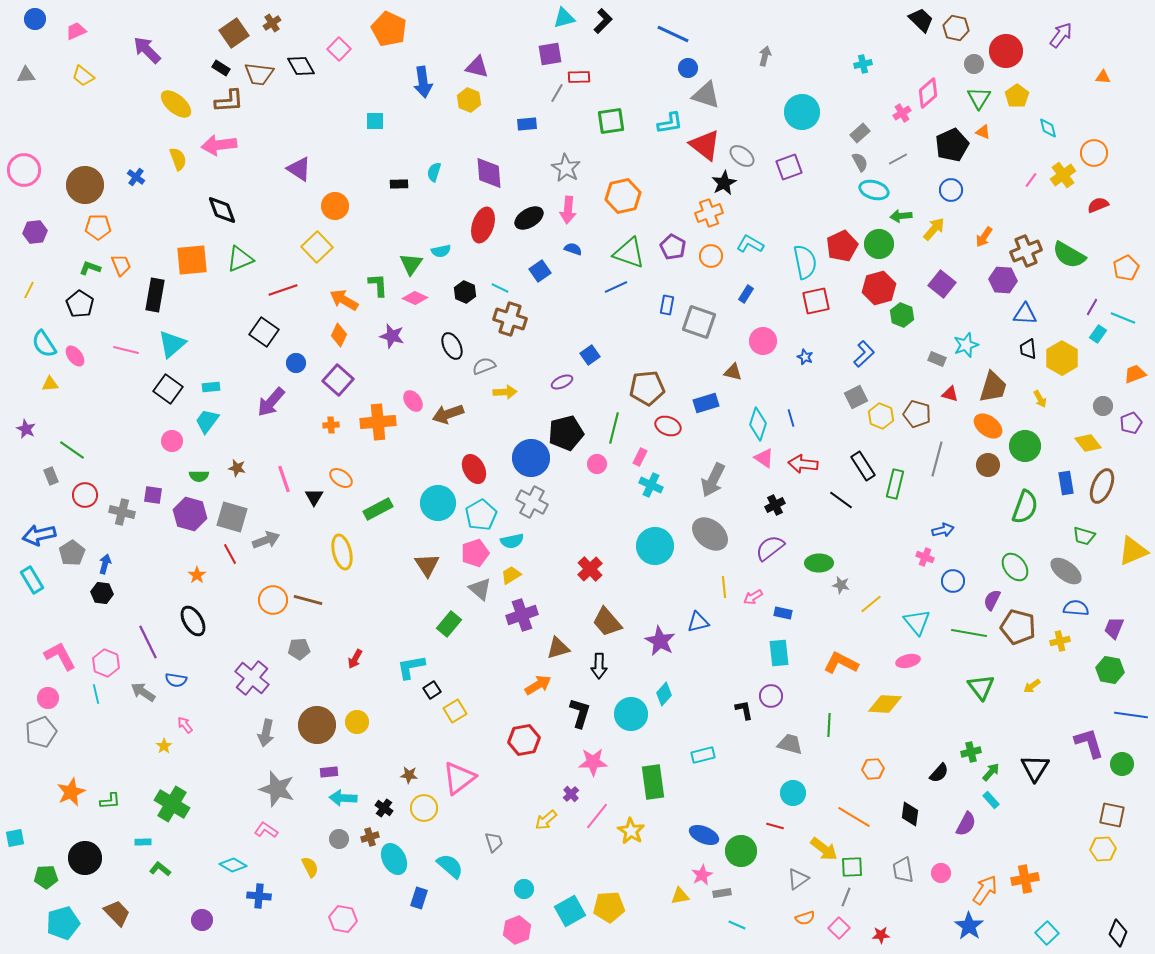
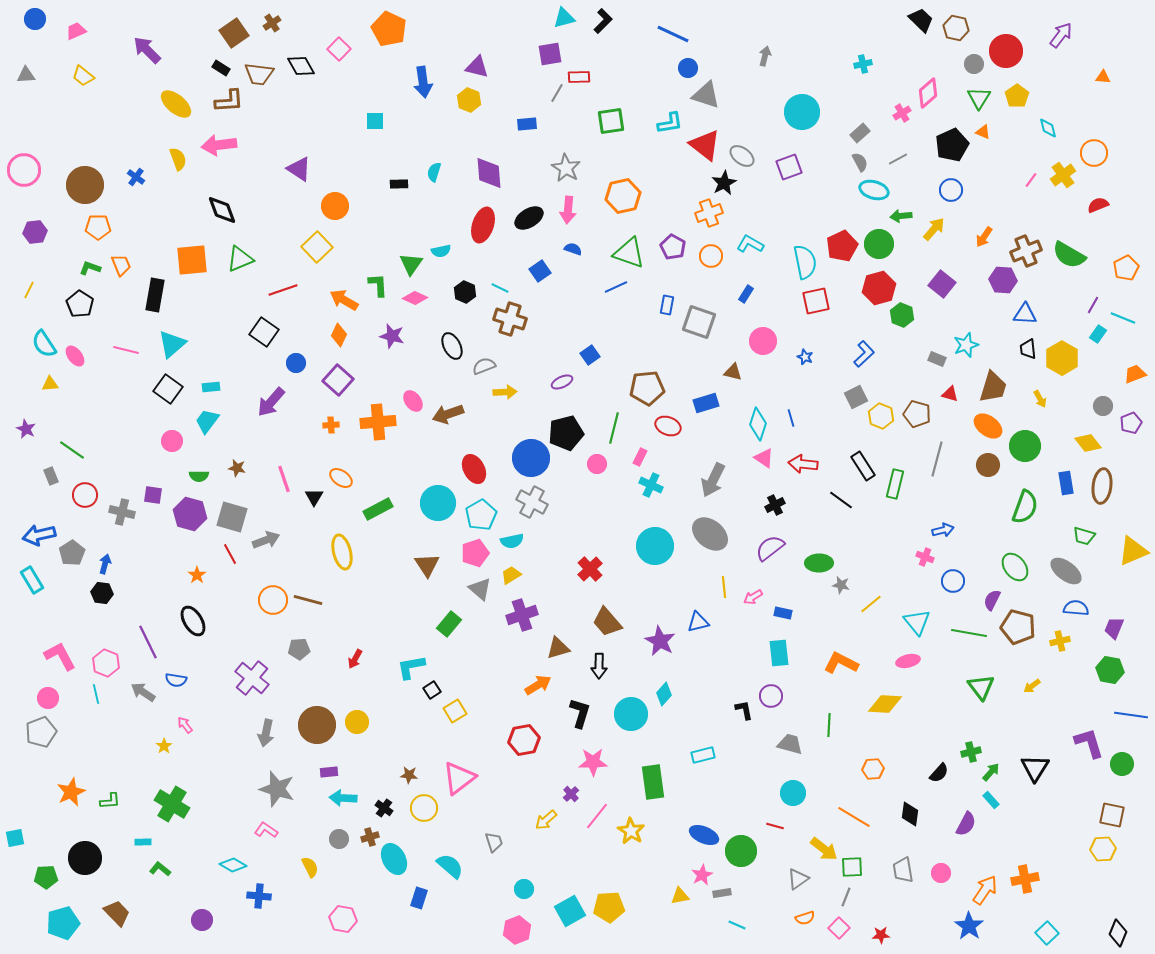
purple line at (1092, 307): moved 1 px right, 2 px up
brown ellipse at (1102, 486): rotated 16 degrees counterclockwise
